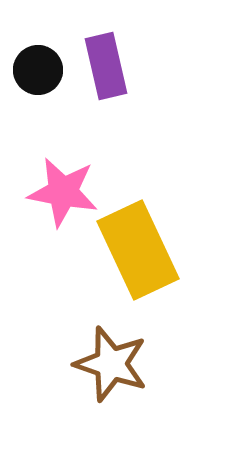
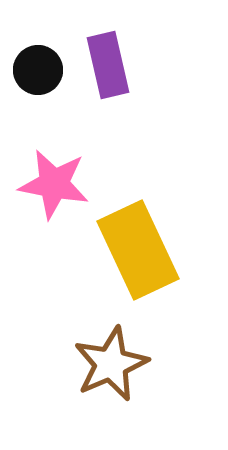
purple rectangle: moved 2 px right, 1 px up
pink star: moved 9 px left, 8 px up
brown star: rotated 30 degrees clockwise
